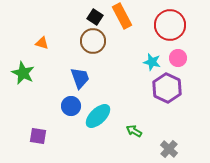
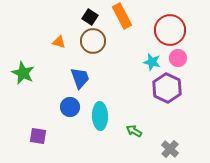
black square: moved 5 px left
red circle: moved 5 px down
orange triangle: moved 17 px right, 1 px up
blue circle: moved 1 px left, 1 px down
cyan ellipse: moved 2 px right; rotated 48 degrees counterclockwise
gray cross: moved 1 px right
